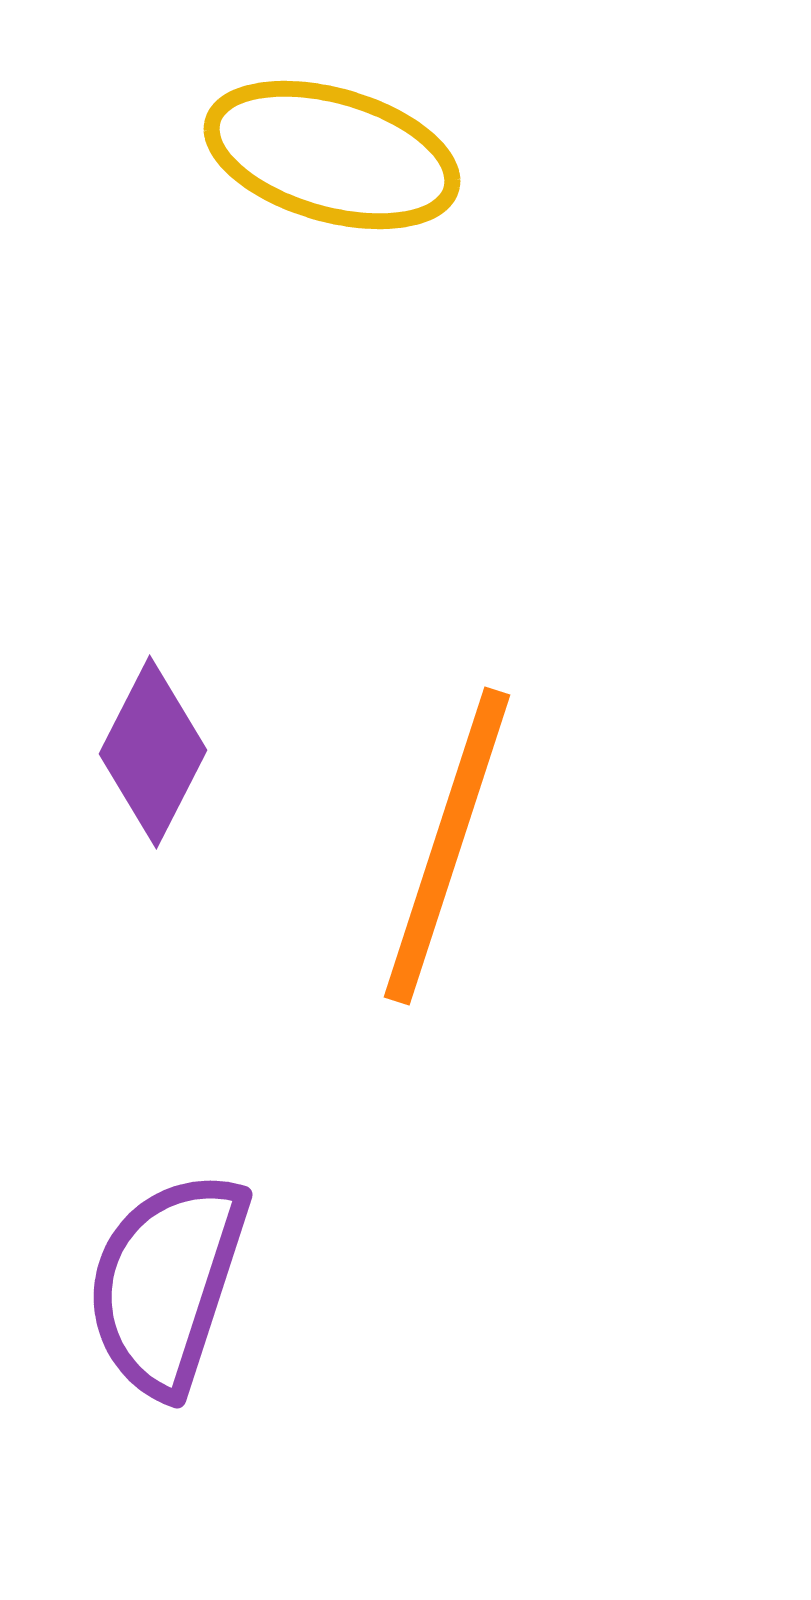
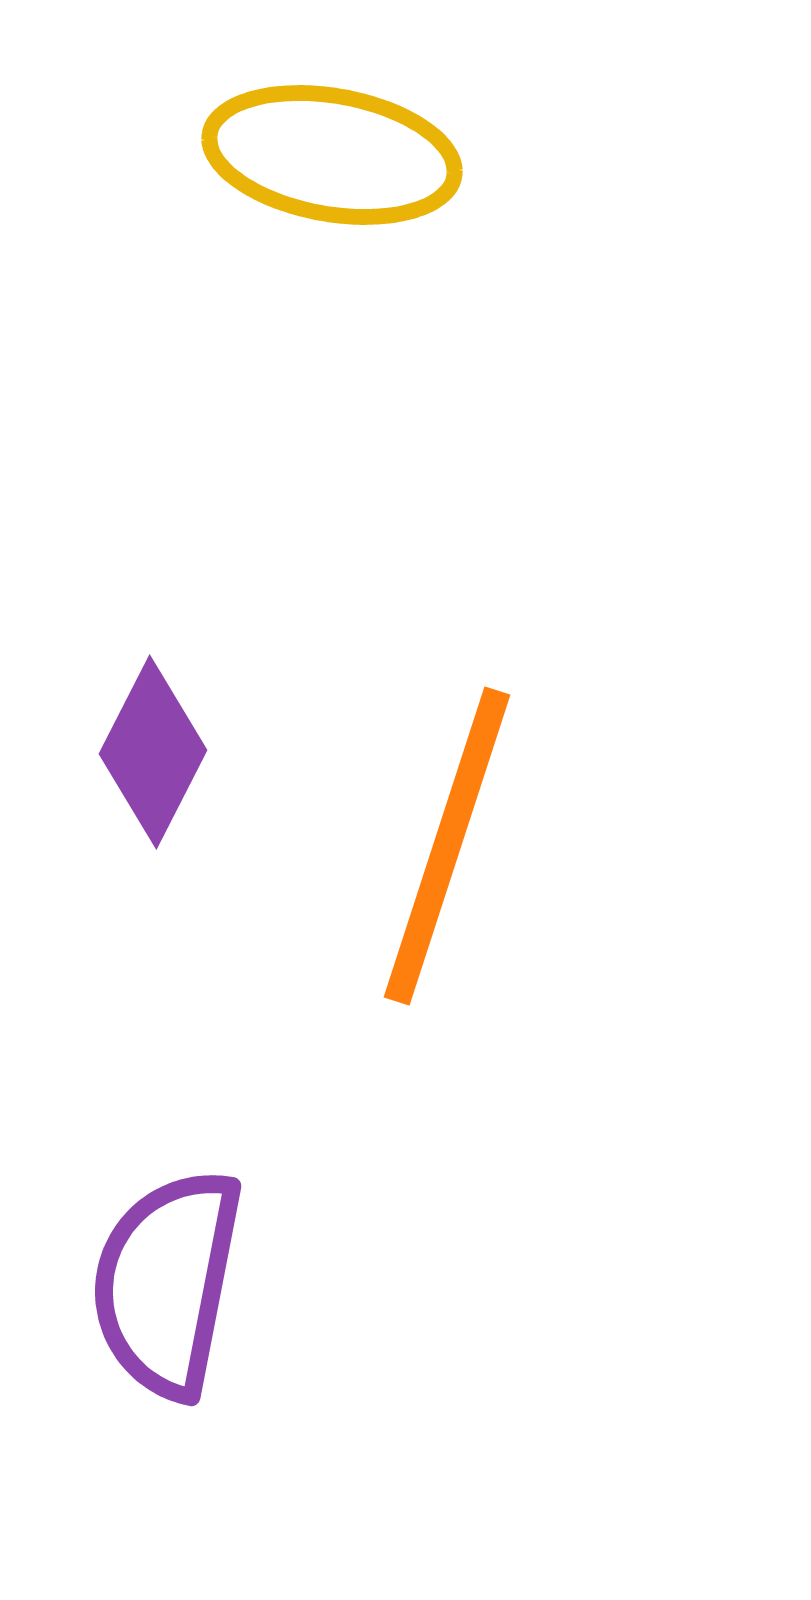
yellow ellipse: rotated 6 degrees counterclockwise
purple semicircle: rotated 7 degrees counterclockwise
